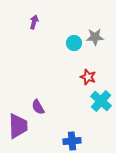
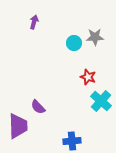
purple semicircle: rotated 14 degrees counterclockwise
